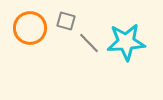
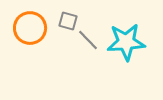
gray square: moved 2 px right
gray line: moved 1 px left, 3 px up
